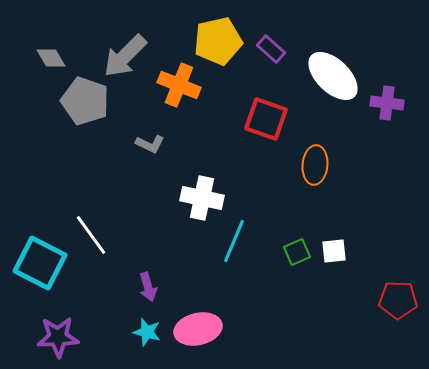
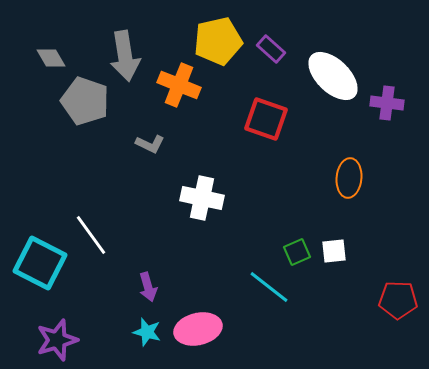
gray arrow: rotated 54 degrees counterclockwise
orange ellipse: moved 34 px right, 13 px down
cyan line: moved 35 px right, 46 px down; rotated 75 degrees counterclockwise
purple star: moved 1 px left, 3 px down; rotated 15 degrees counterclockwise
